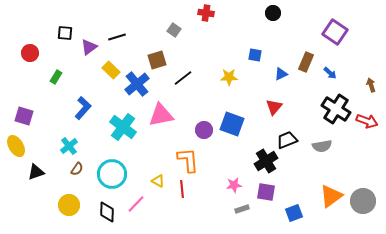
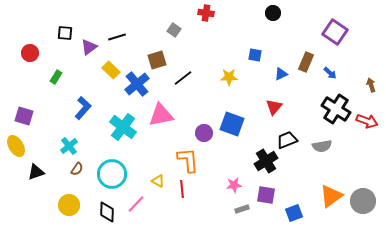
purple circle at (204, 130): moved 3 px down
purple square at (266, 192): moved 3 px down
